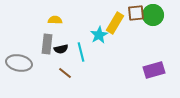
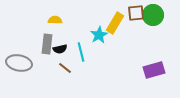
black semicircle: moved 1 px left
brown line: moved 5 px up
